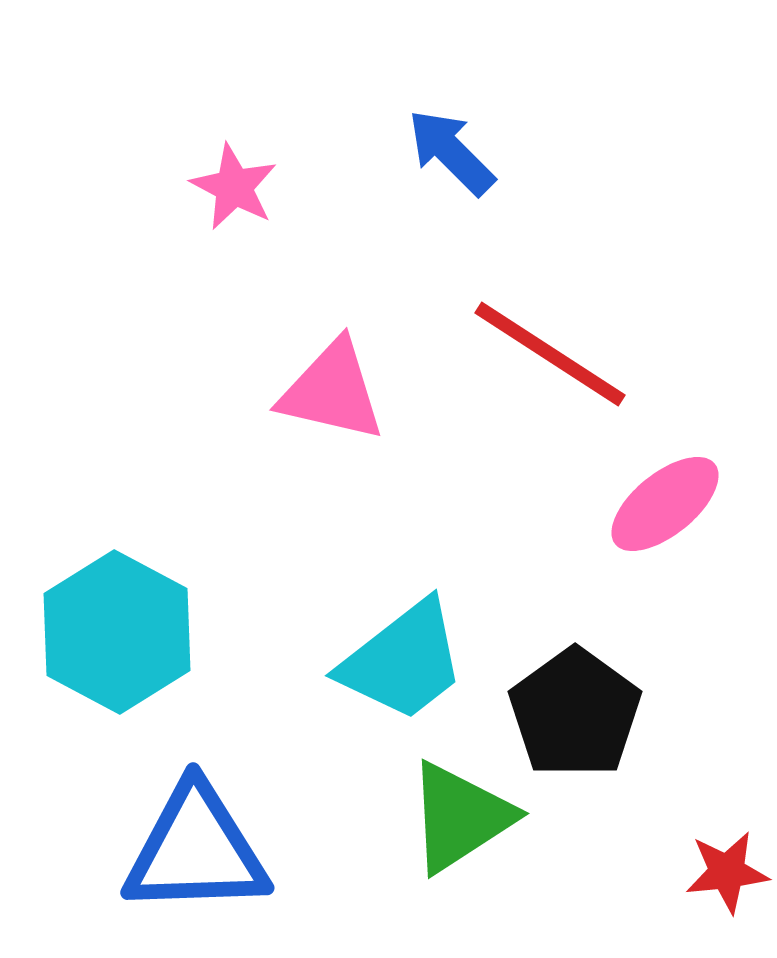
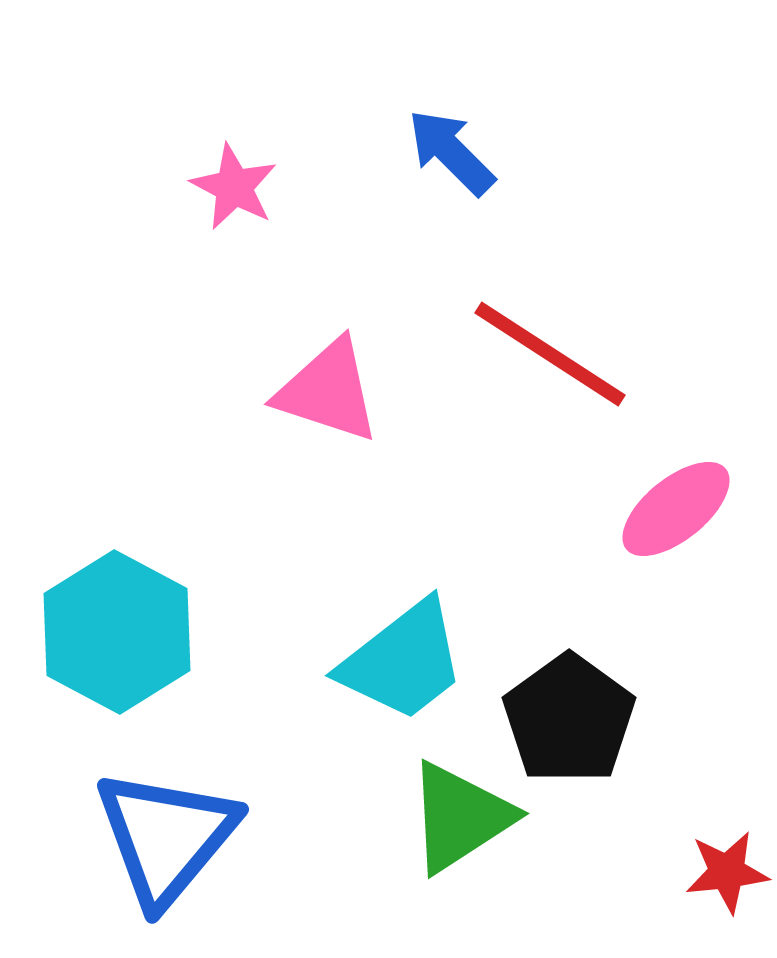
pink triangle: moved 4 px left; rotated 5 degrees clockwise
pink ellipse: moved 11 px right, 5 px down
black pentagon: moved 6 px left, 6 px down
blue triangle: moved 30 px left, 13 px up; rotated 48 degrees counterclockwise
